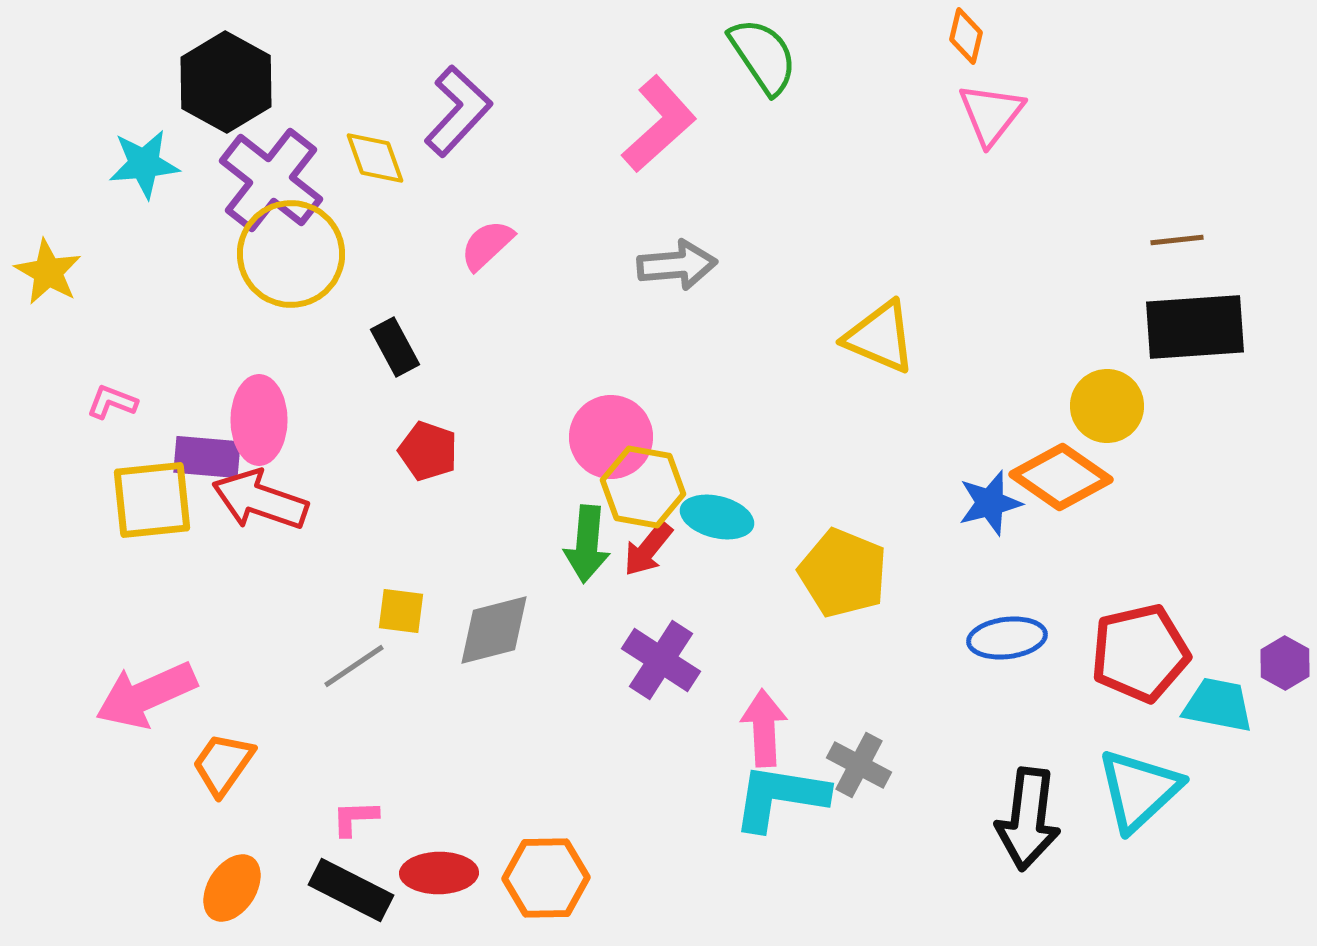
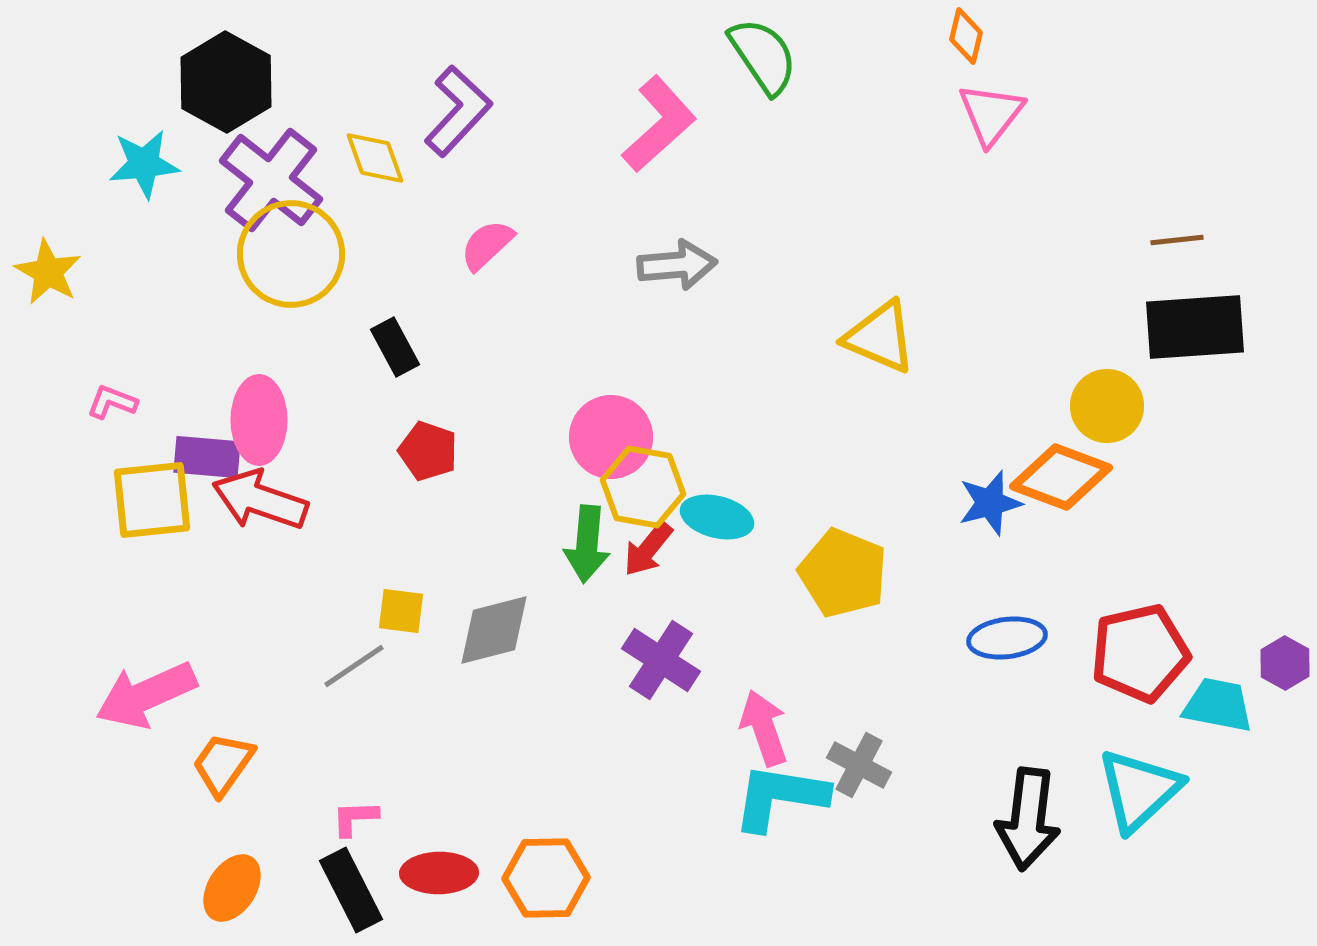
orange diamond at (1061, 477): rotated 14 degrees counterclockwise
pink arrow at (764, 728): rotated 16 degrees counterclockwise
black rectangle at (351, 890): rotated 36 degrees clockwise
